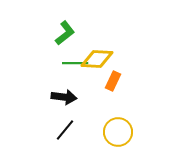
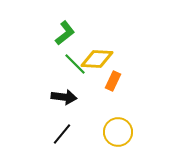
green line: moved 1 px down; rotated 45 degrees clockwise
black line: moved 3 px left, 4 px down
